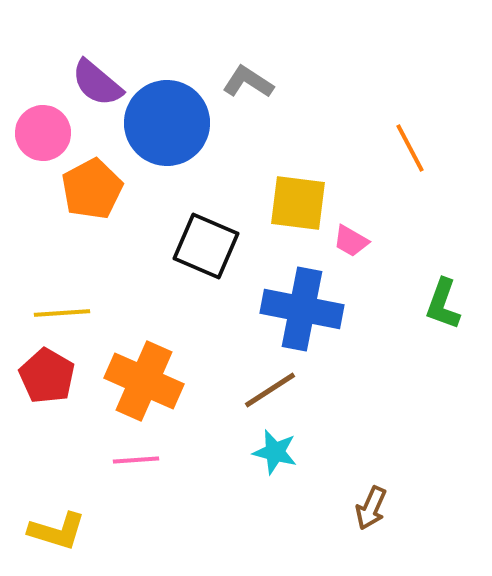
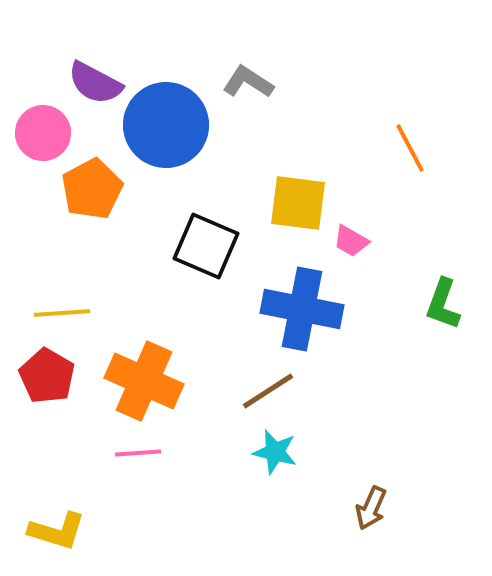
purple semicircle: moved 2 px left; rotated 12 degrees counterclockwise
blue circle: moved 1 px left, 2 px down
brown line: moved 2 px left, 1 px down
pink line: moved 2 px right, 7 px up
